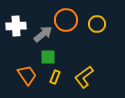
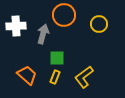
orange circle: moved 2 px left, 5 px up
yellow circle: moved 2 px right
gray arrow: rotated 36 degrees counterclockwise
green square: moved 9 px right, 1 px down
orange trapezoid: rotated 15 degrees counterclockwise
